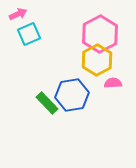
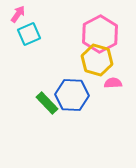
pink arrow: rotated 30 degrees counterclockwise
yellow hexagon: rotated 16 degrees counterclockwise
blue hexagon: rotated 12 degrees clockwise
